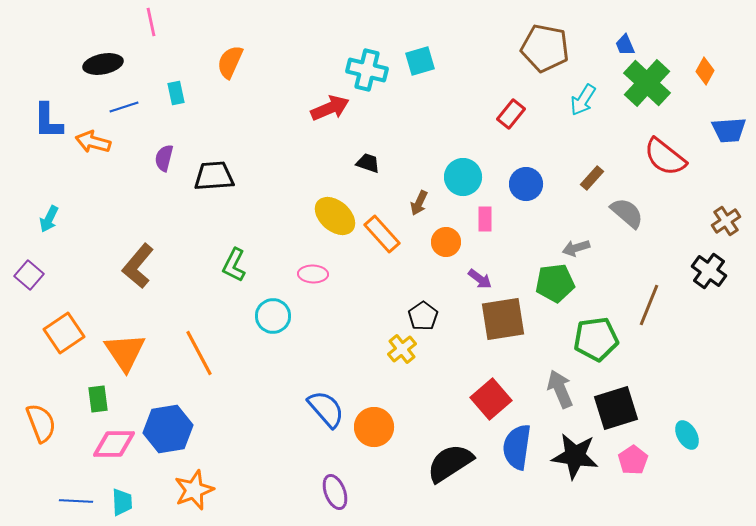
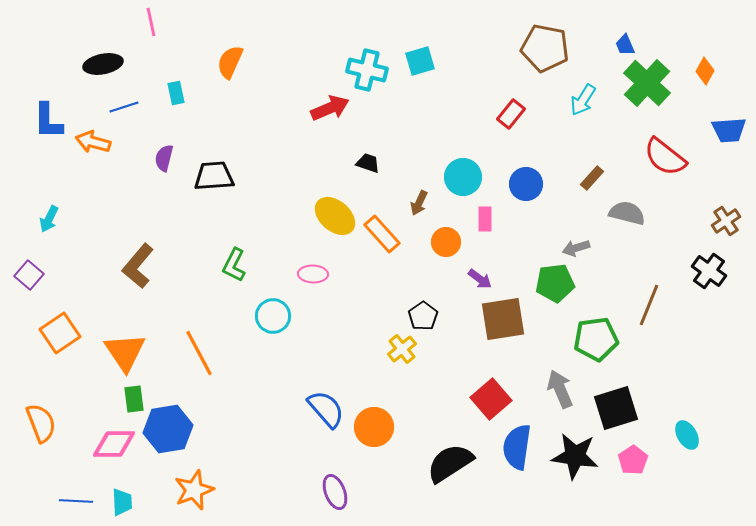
gray semicircle at (627, 213): rotated 27 degrees counterclockwise
orange square at (64, 333): moved 4 px left
green rectangle at (98, 399): moved 36 px right
